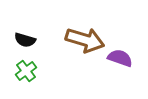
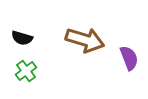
black semicircle: moved 3 px left, 2 px up
purple semicircle: moved 9 px right; rotated 50 degrees clockwise
